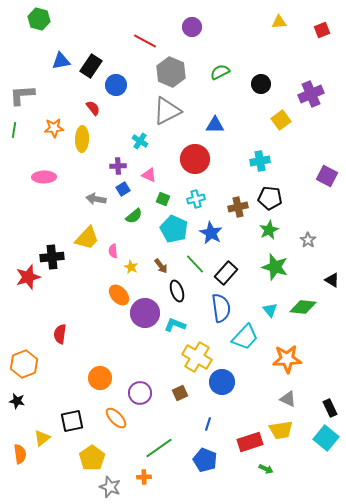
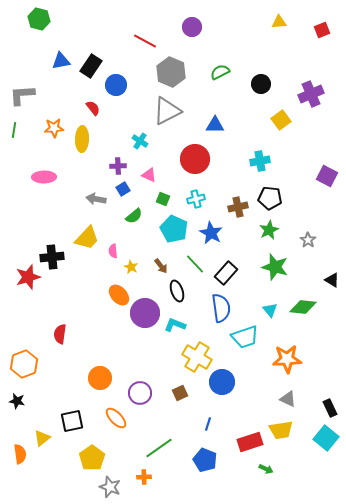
cyan trapezoid at (245, 337): rotated 28 degrees clockwise
